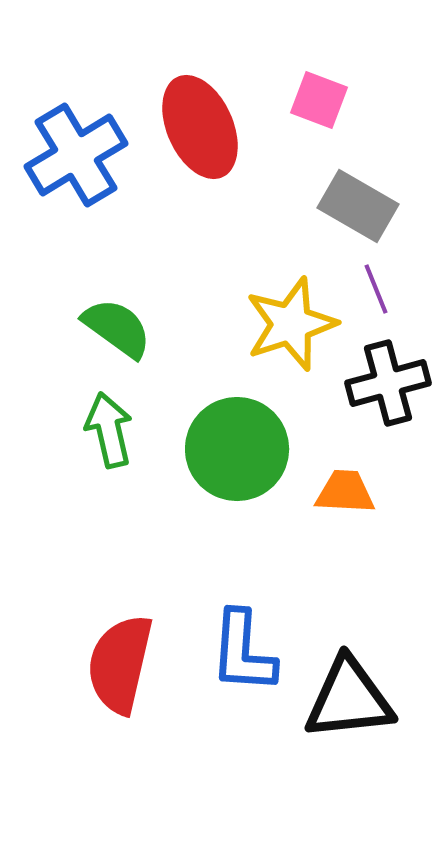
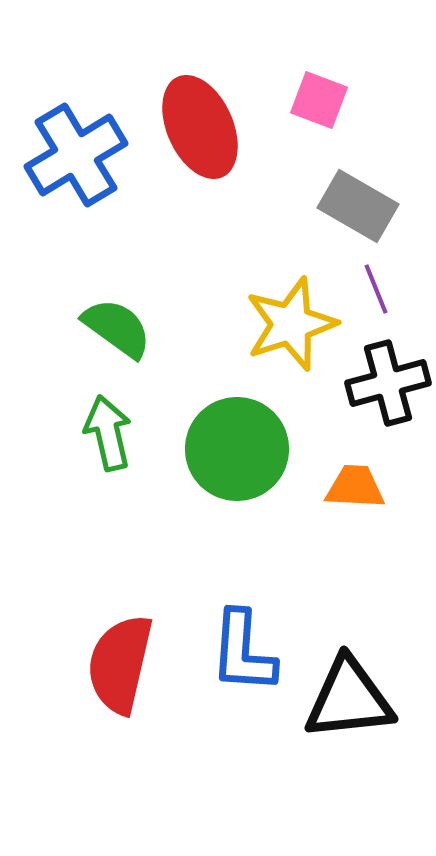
green arrow: moved 1 px left, 3 px down
orange trapezoid: moved 10 px right, 5 px up
